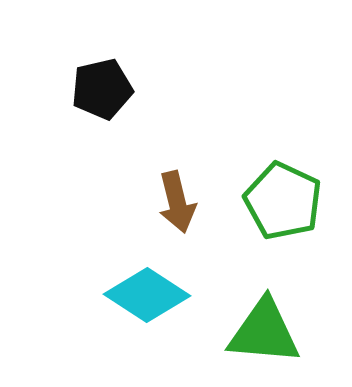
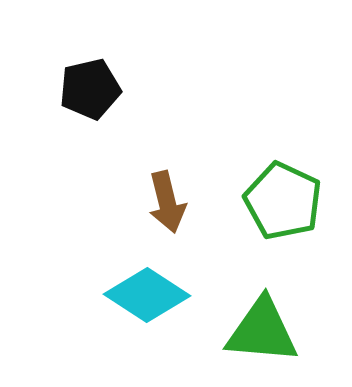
black pentagon: moved 12 px left
brown arrow: moved 10 px left
green triangle: moved 2 px left, 1 px up
